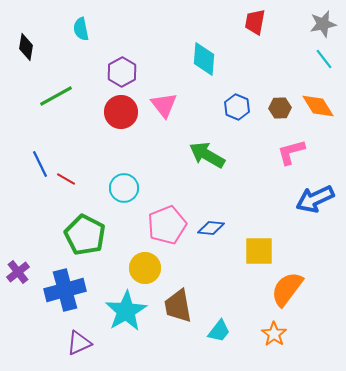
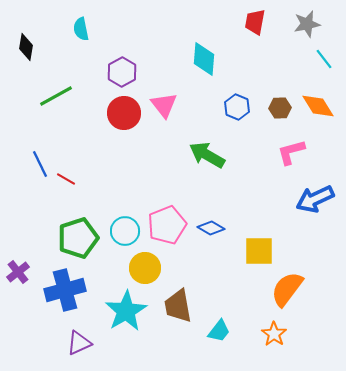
gray star: moved 16 px left
red circle: moved 3 px right, 1 px down
cyan circle: moved 1 px right, 43 px down
blue diamond: rotated 24 degrees clockwise
green pentagon: moved 7 px left, 3 px down; rotated 27 degrees clockwise
